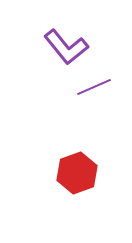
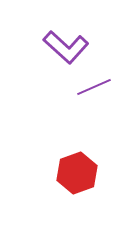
purple L-shape: rotated 9 degrees counterclockwise
